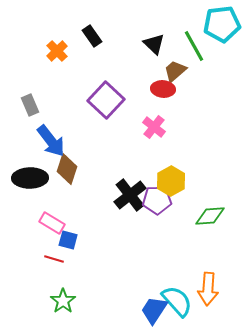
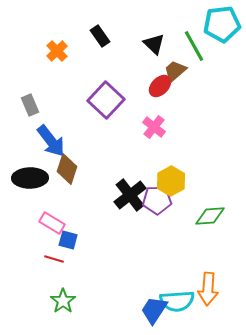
black rectangle: moved 8 px right
red ellipse: moved 3 px left, 3 px up; rotated 50 degrees counterclockwise
cyan semicircle: rotated 128 degrees clockwise
